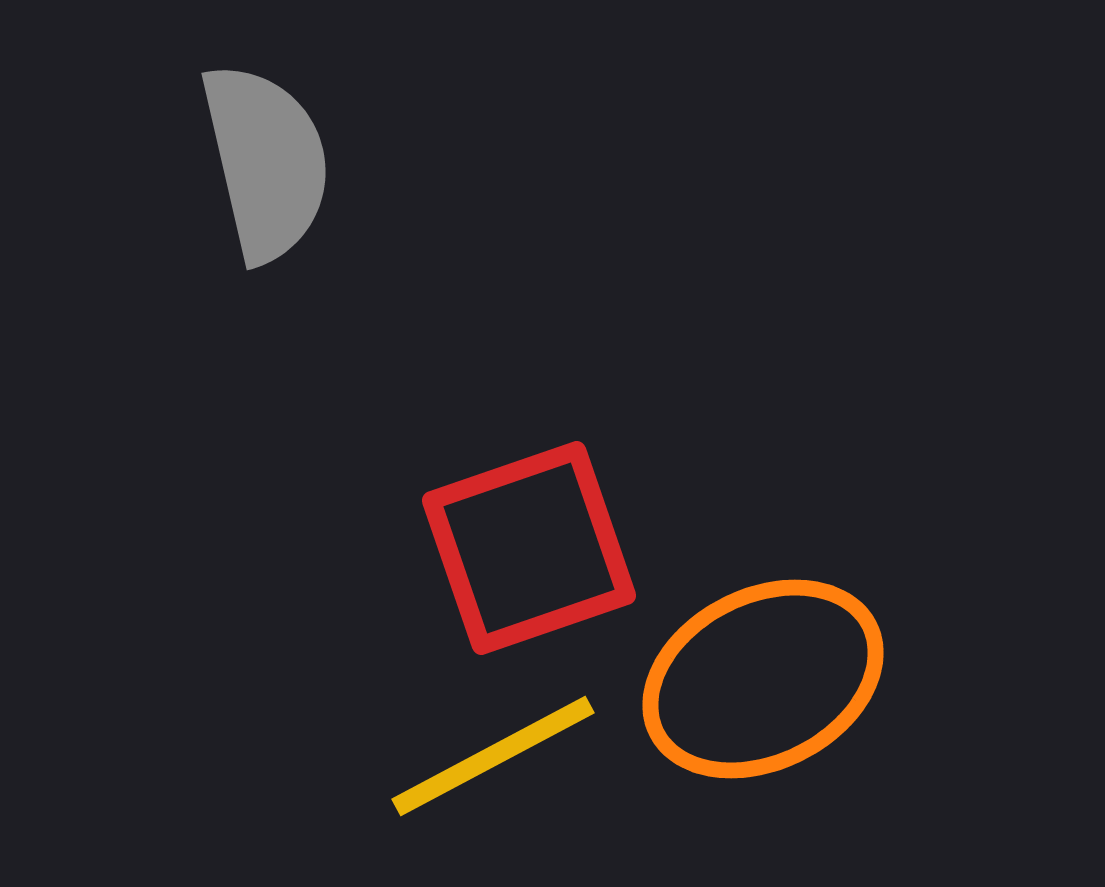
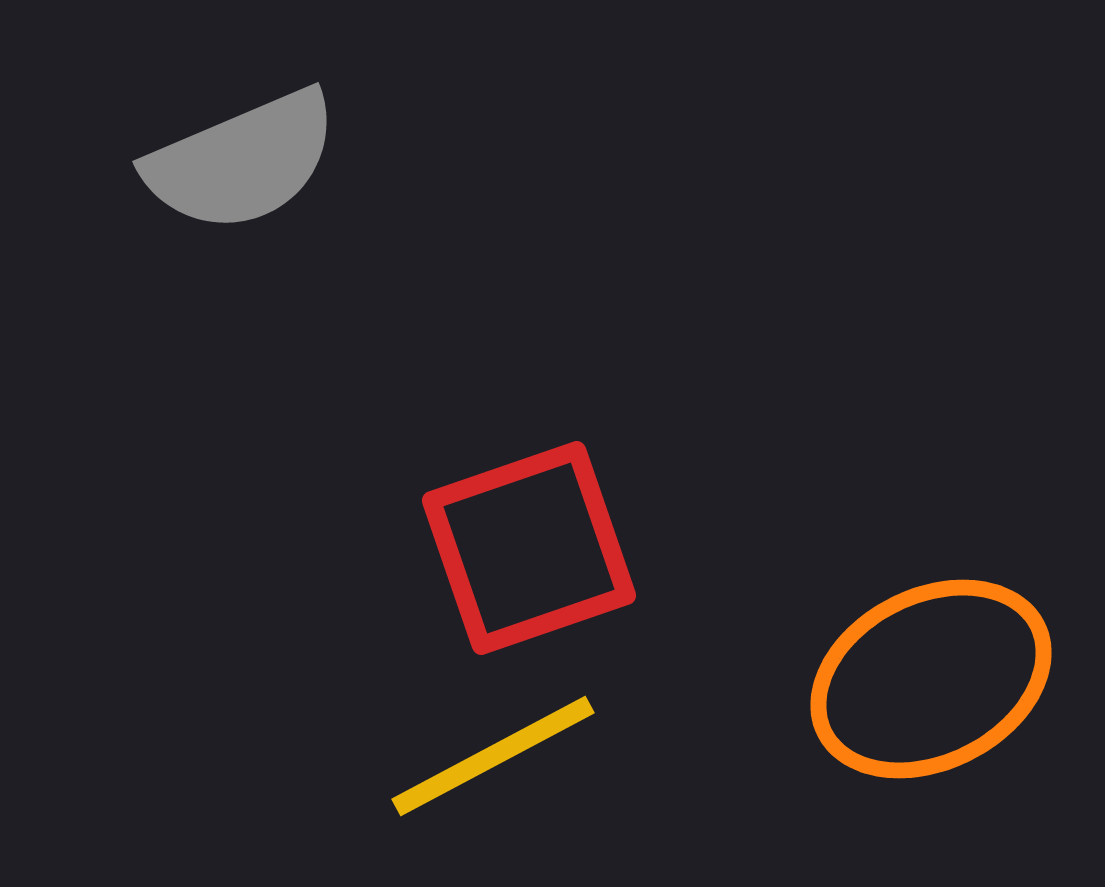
gray semicircle: moved 24 px left, 1 px up; rotated 80 degrees clockwise
orange ellipse: moved 168 px right
